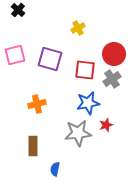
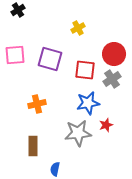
black cross: rotated 16 degrees clockwise
pink square: rotated 10 degrees clockwise
